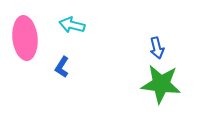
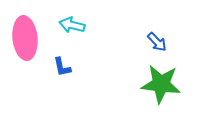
blue arrow: moved 6 px up; rotated 30 degrees counterclockwise
blue L-shape: rotated 45 degrees counterclockwise
